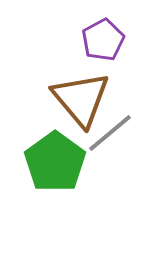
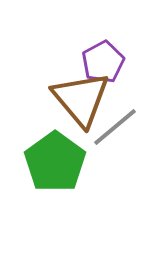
purple pentagon: moved 22 px down
gray line: moved 5 px right, 6 px up
